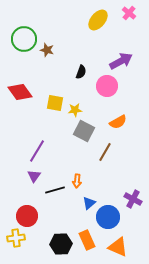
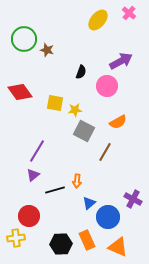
purple triangle: moved 1 px left, 1 px up; rotated 16 degrees clockwise
red circle: moved 2 px right
